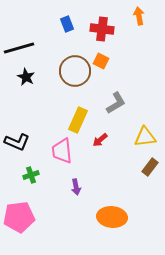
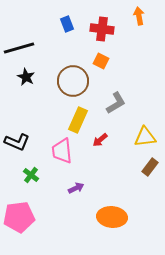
brown circle: moved 2 px left, 10 px down
green cross: rotated 35 degrees counterclockwise
purple arrow: moved 1 px down; rotated 105 degrees counterclockwise
